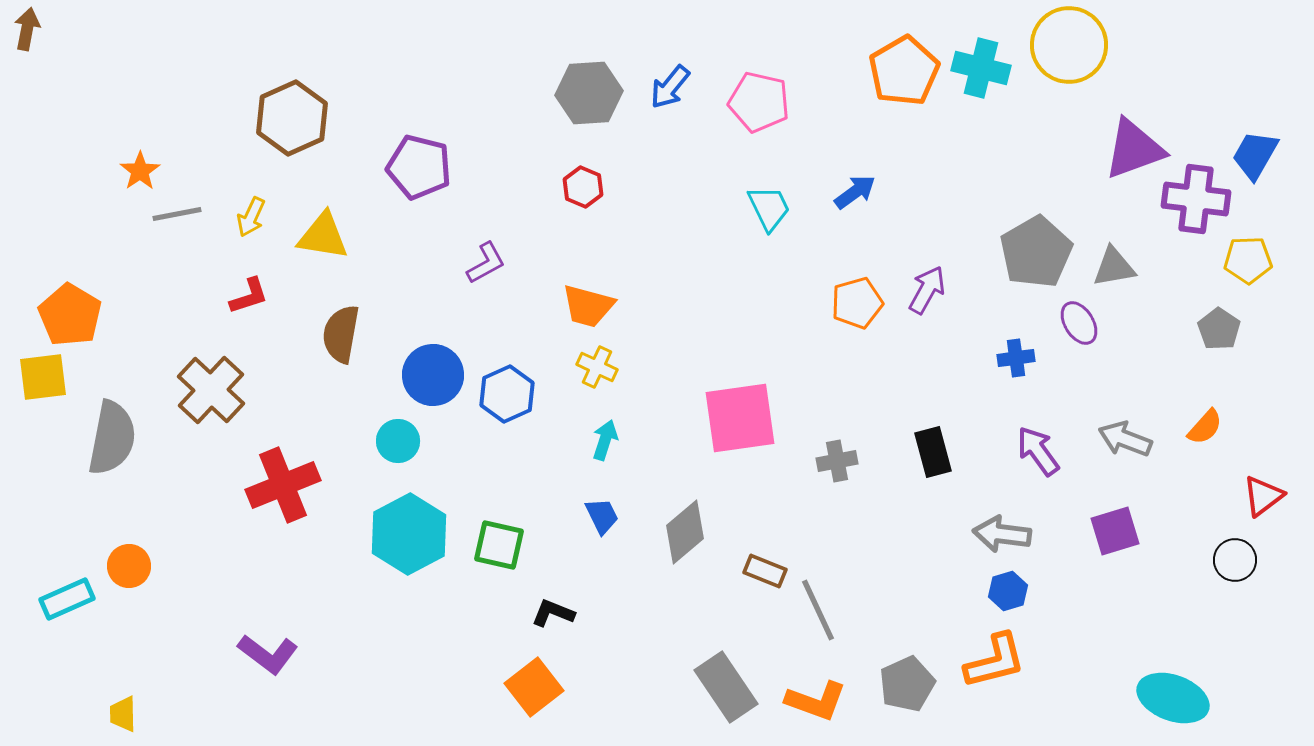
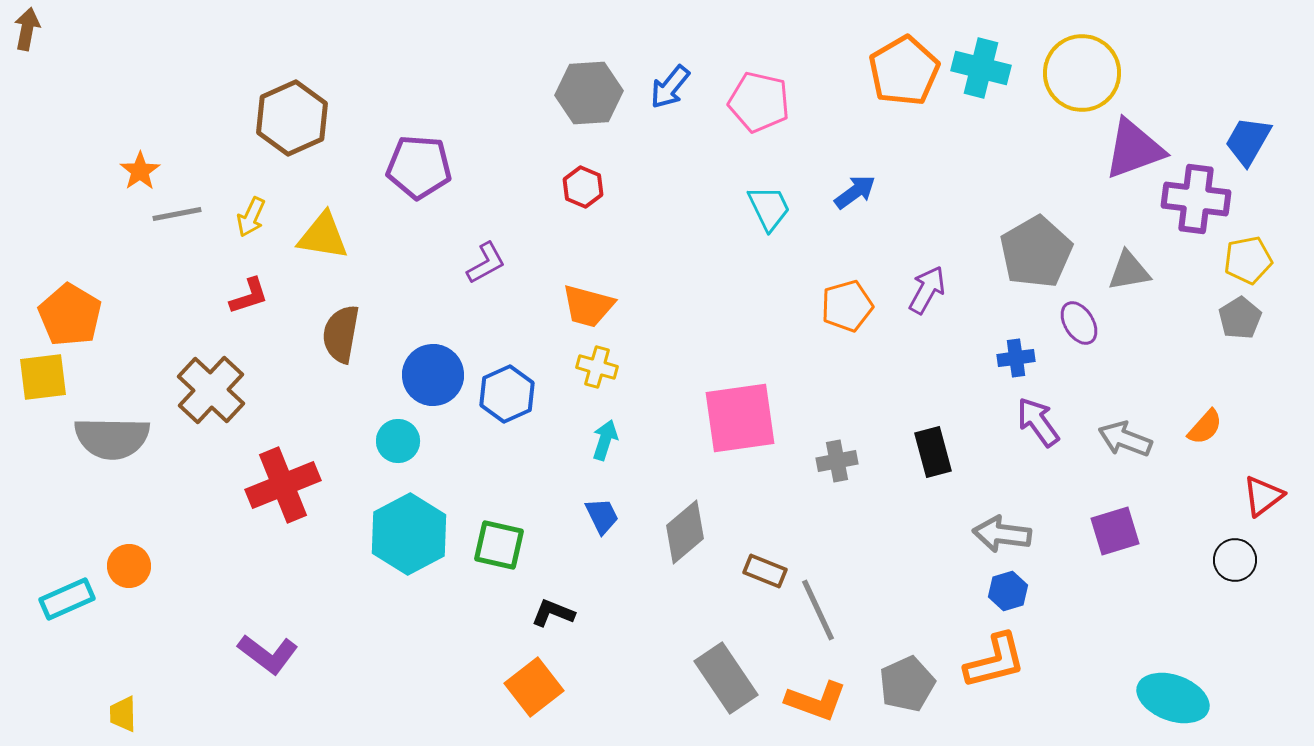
yellow circle at (1069, 45): moved 13 px right, 28 px down
blue trapezoid at (1255, 155): moved 7 px left, 14 px up
purple pentagon at (419, 167): rotated 10 degrees counterclockwise
yellow pentagon at (1248, 260): rotated 9 degrees counterclockwise
gray triangle at (1114, 267): moved 15 px right, 4 px down
orange pentagon at (857, 303): moved 10 px left, 3 px down
gray pentagon at (1219, 329): moved 21 px right, 11 px up; rotated 6 degrees clockwise
yellow cross at (597, 367): rotated 9 degrees counterclockwise
gray semicircle at (112, 438): rotated 80 degrees clockwise
purple arrow at (1038, 451): moved 29 px up
gray rectangle at (726, 687): moved 9 px up
